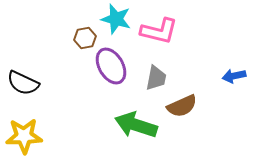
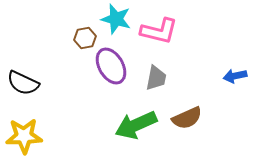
blue arrow: moved 1 px right
brown semicircle: moved 5 px right, 12 px down
green arrow: rotated 42 degrees counterclockwise
